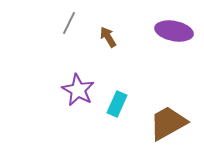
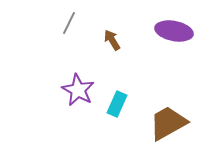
brown arrow: moved 4 px right, 3 px down
